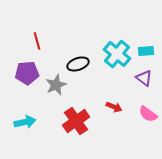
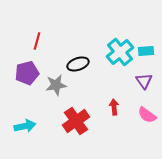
red line: rotated 30 degrees clockwise
cyan cross: moved 3 px right, 2 px up; rotated 12 degrees clockwise
purple pentagon: rotated 10 degrees counterclockwise
purple triangle: moved 3 px down; rotated 18 degrees clockwise
gray star: rotated 15 degrees clockwise
red arrow: rotated 119 degrees counterclockwise
pink semicircle: moved 1 px left, 1 px down
cyan arrow: moved 4 px down
